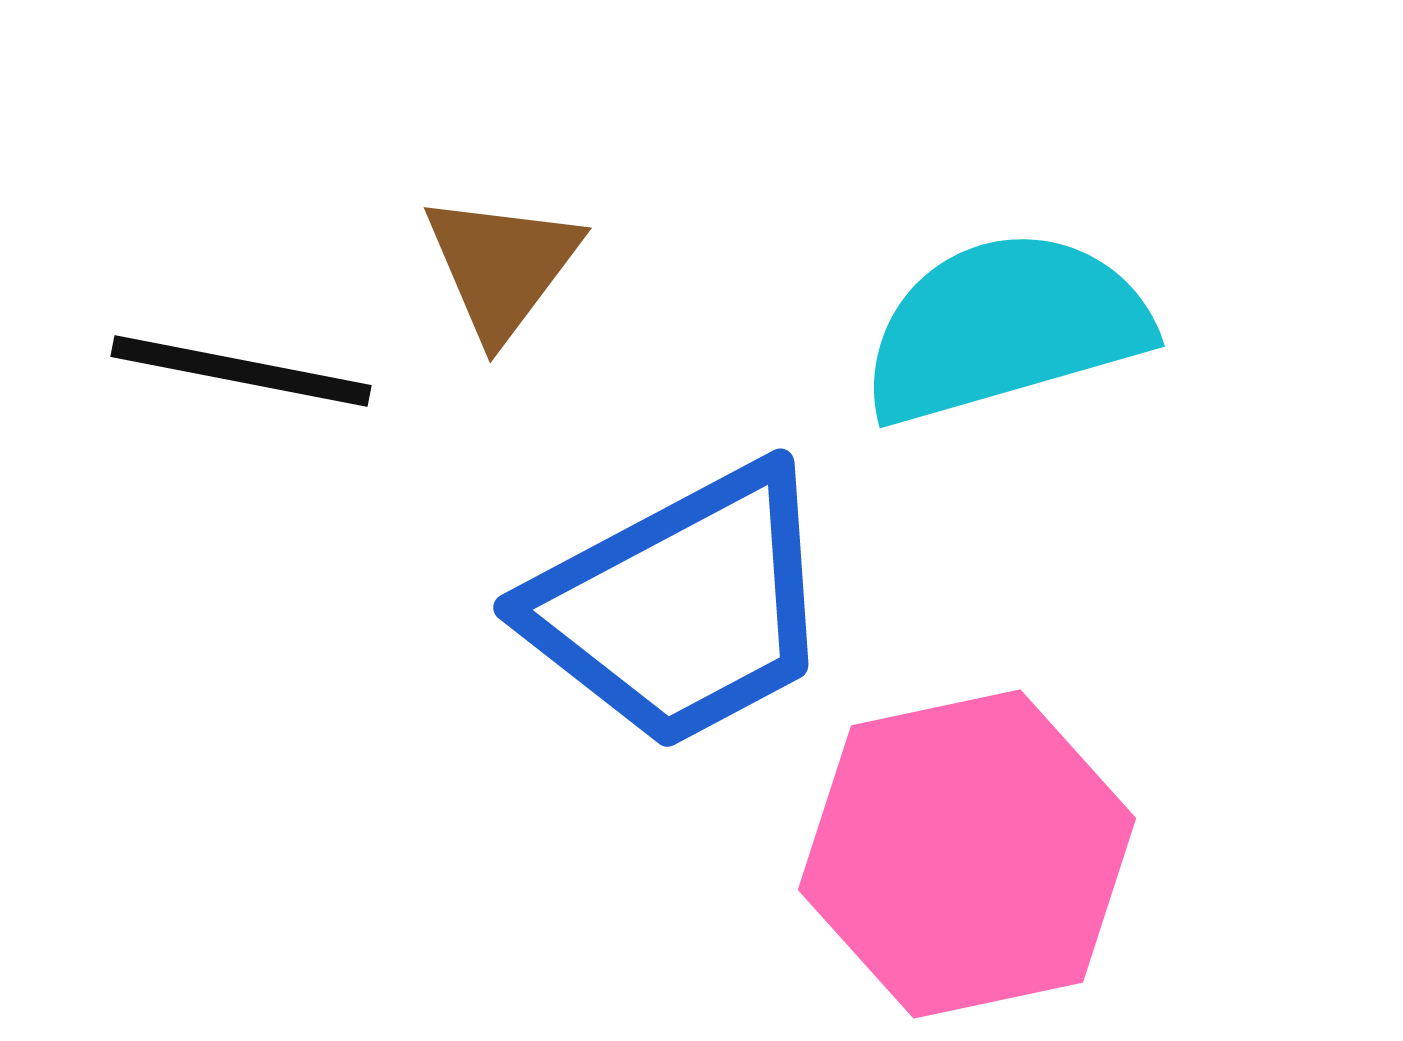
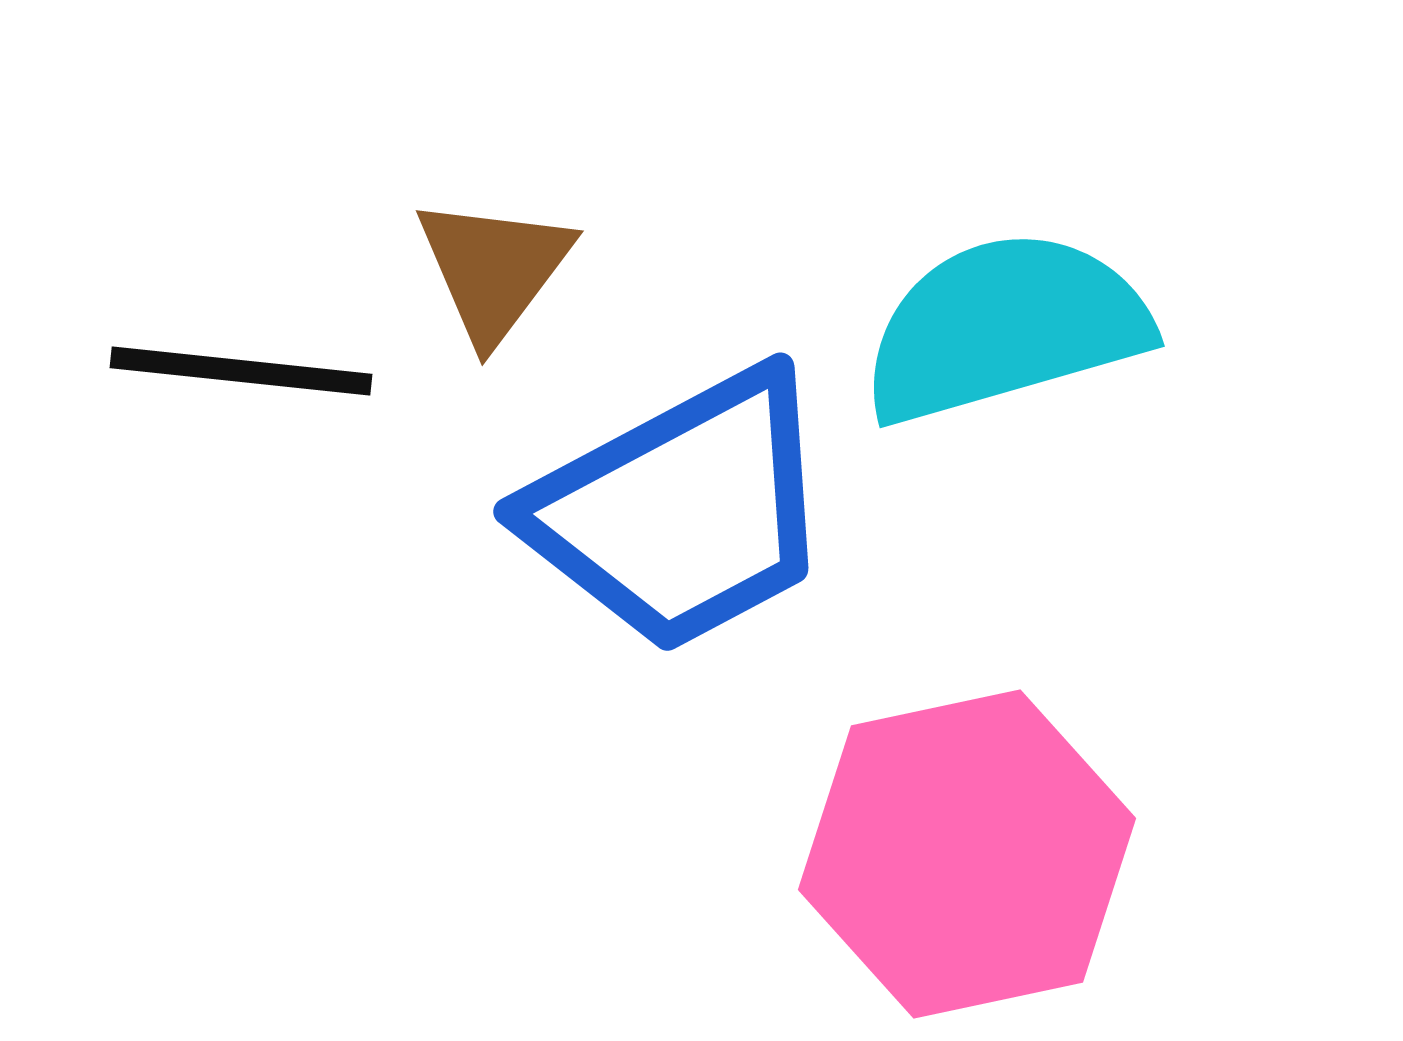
brown triangle: moved 8 px left, 3 px down
black line: rotated 5 degrees counterclockwise
blue trapezoid: moved 96 px up
